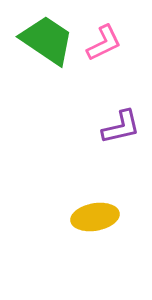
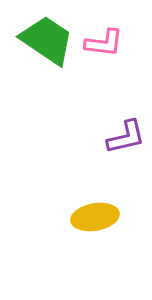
pink L-shape: rotated 33 degrees clockwise
purple L-shape: moved 5 px right, 10 px down
